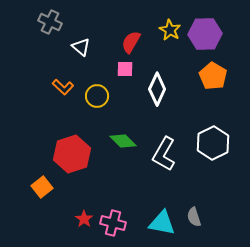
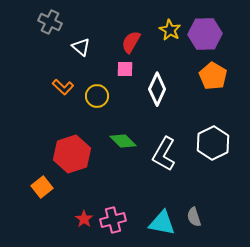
pink cross: moved 3 px up; rotated 30 degrees counterclockwise
